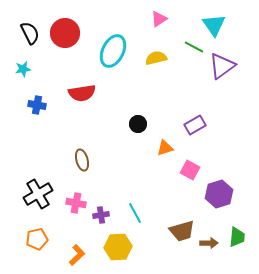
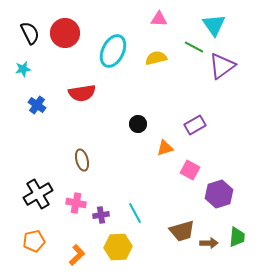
pink triangle: rotated 36 degrees clockwise
blue cross: rotated 24 degrees clockwise
orange pentagon: moved 3 px left, 2 px down
